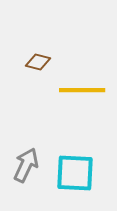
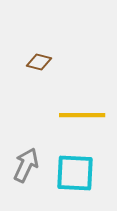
brown diamond: moved 1 px right
yellow line: moved 25 px down
